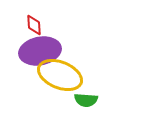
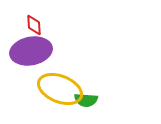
purple ellipse: moved 9 px left
yellow ellipse: moved 14 px down
